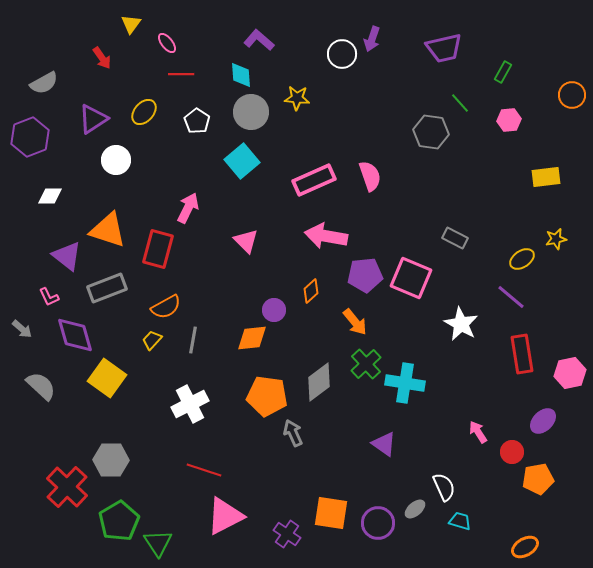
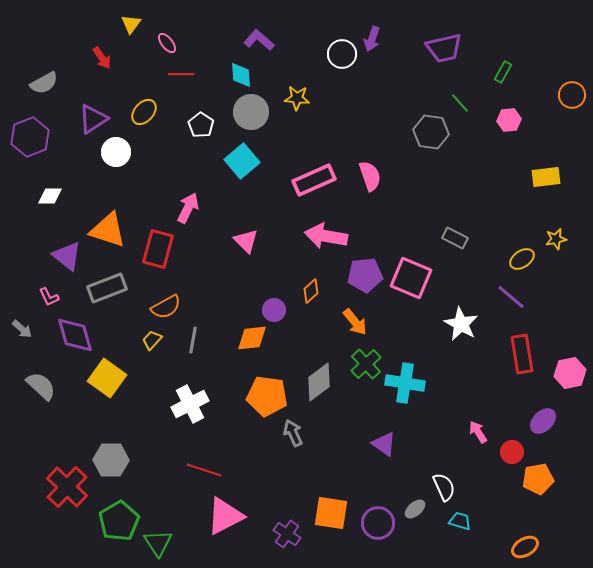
white pentagon at (197, 121): moved 4 px right, 4 px down
white circle at (116, 160): moved 8 px up
